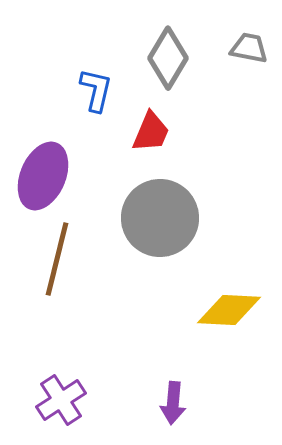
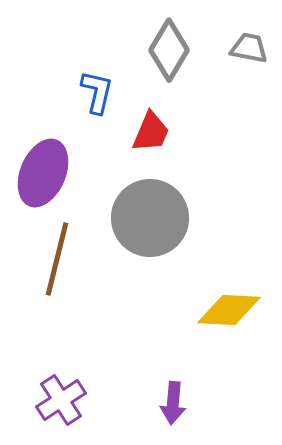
gray diamond: moved 1 px right, 8 px up
blue L-shape: moved 1 px right, 2 px down
purple ellipse: moved 3 px up
gray circle: moved 10 px left
